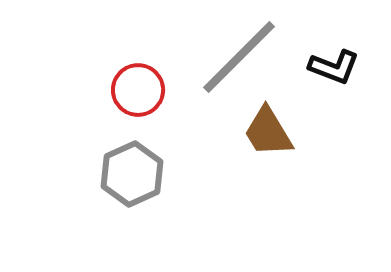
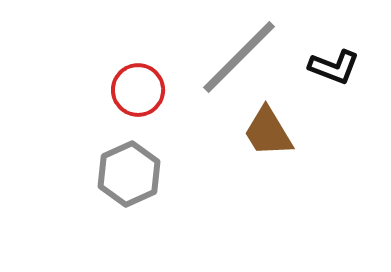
gray hexagon: moved 3 px left
